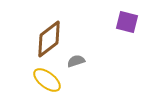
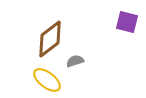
brown diamond: moved 1 px right
gray semicircle: moved 1 px left
